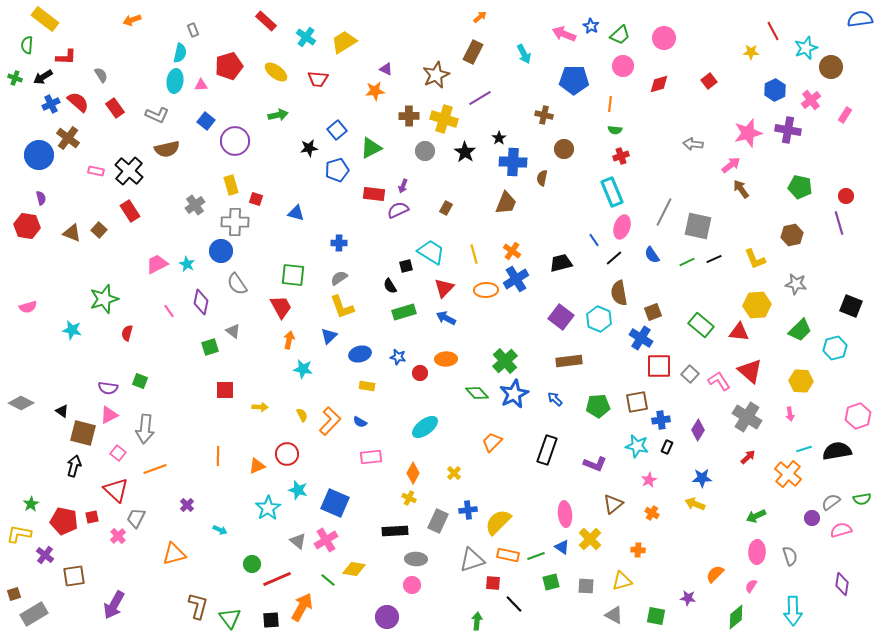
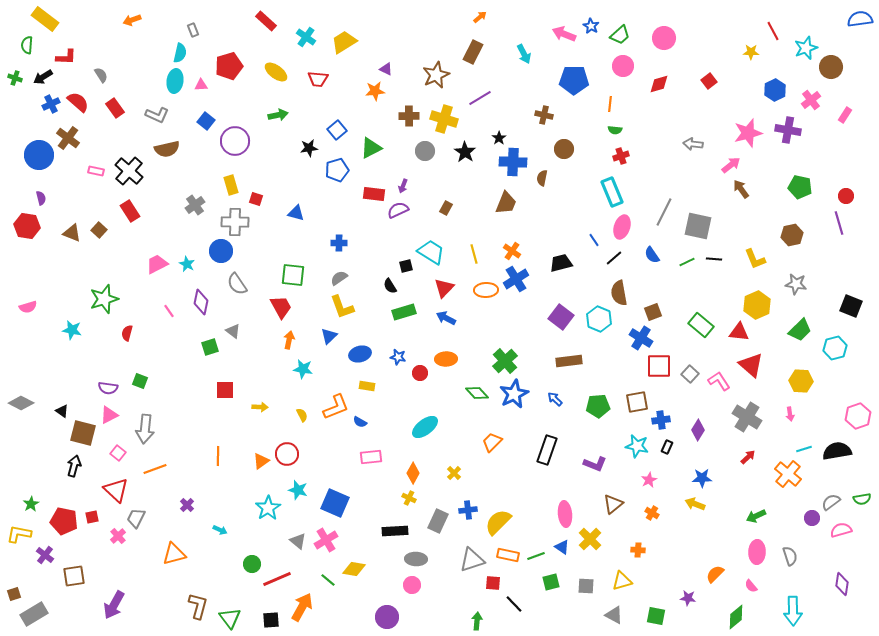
black line at (714, 259): rotated 28 degrees clockwise
yellow hexagon at (757, 305): rotated 20 degrees counterclockwise
red triangle at (750, 371): moved 1 px right, 6 px up
orange L-shape at (330, 421): moved 6 px right, 14 px up; rotated 24 degrees clockwise
orange triangle at (257, 466): moved 4 px right, 5 px up; rotated 12 degrees counterclockwise
pink semicircle at (751, 586): rotated 72 degrees counterclockwise
